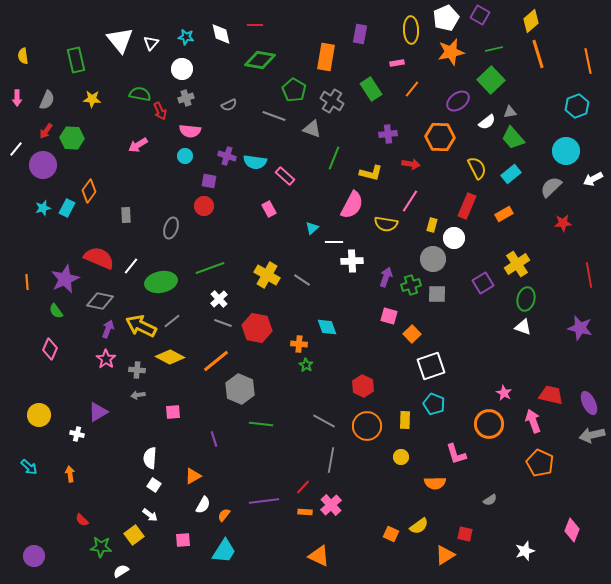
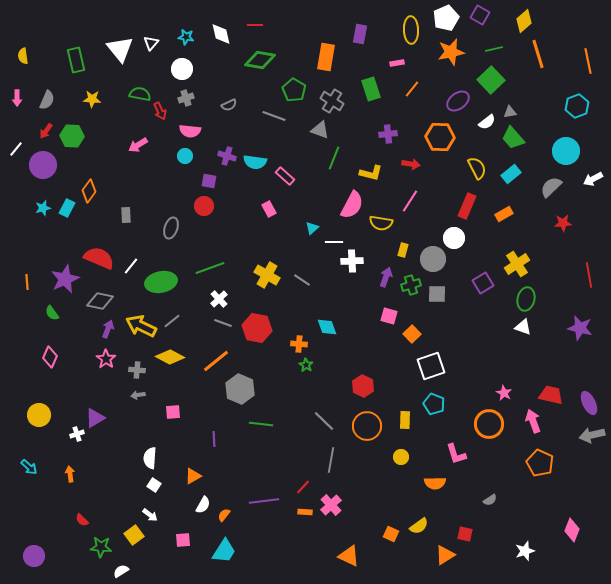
yellow diamond at (531, 21): moved 7 px left
white triangle at (120, 40): moved 9 px down
green rectangle at (371, 89): rotated 15 degrees clockwise
gray triangle at (312, 129): moved 8 px right, 1 px down
green hexagon at (72, 138): moved 2 px up
yellow semicircle at (386, 224): moved 5 px left, 1 px up
yellow rectangle at (432, 225): moved 29 px left, 25 px down
green semicircle at (56, 311): moved 4 px left, 2 px down
pink diamond at (50, 349): moved 8 px down
purple triangle at (98, 412): moved 3 px left, 6 px down
gray line at (324, 421): rotated 15 degrees clockwise
white cross at (77, 434): rotated 32 degrees counterclockwise
purple line at (214, 439): rotated 14 degrees clockwise
orange triangle at (319, 556): moved 30 px right
